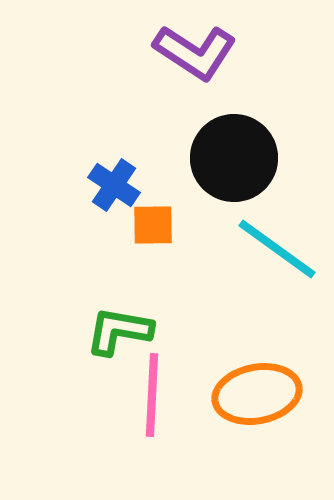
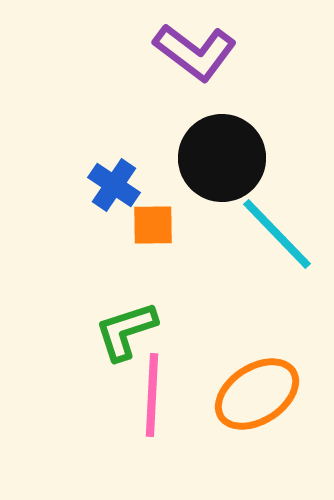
purple L-shape: rotated 4 degrees clockwise
black circle: moved 12 px left
cyan line: moved 15 px up; rotated 10 degrees clockwise
green L-shape: moved 7 px right; rotated 28 degrees counterclockwise
orange ellipse: rotated 22 degrees counterclockwise
